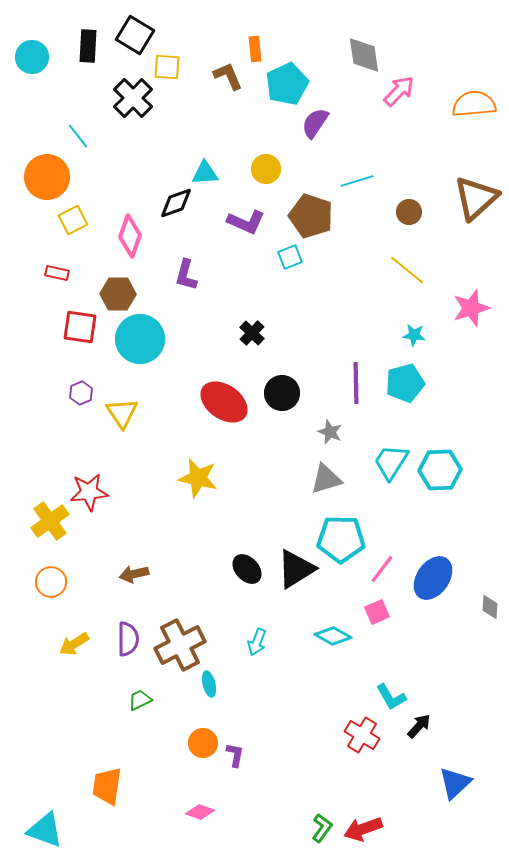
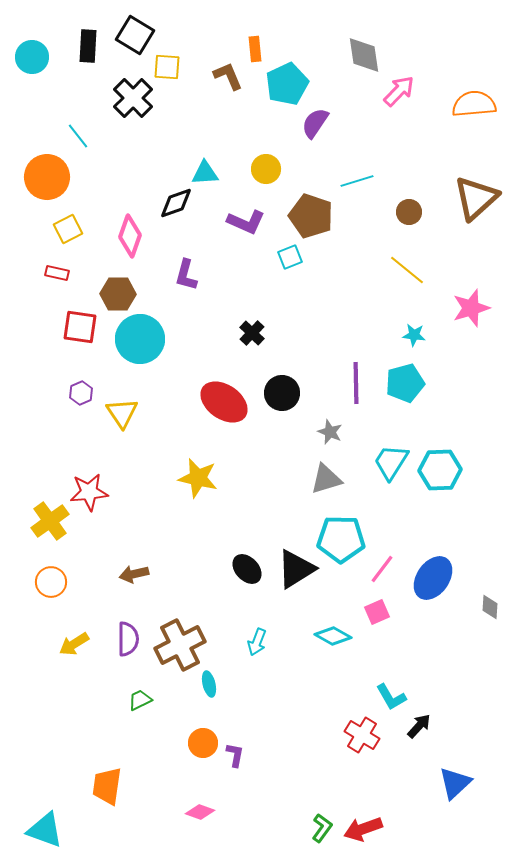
yellow square at (73, 220): moved 5 px left, 9 px down
